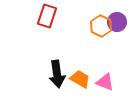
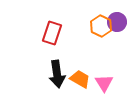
red rectangle: moved 5 px right, 17 px down
pink triangle: moved 1 px left, 1 px down; rotated 36 degrees clockwise
